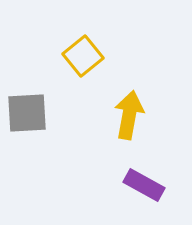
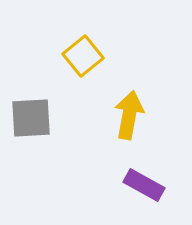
gray square: moved 4 px right, 5 px down
